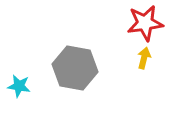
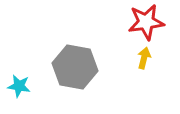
red star: moved 1 px right, 1 px up
gray hexagon: moved 1 px up
